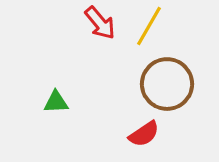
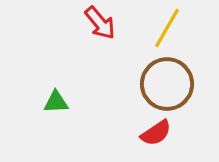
yellow line: moved 18 px right, 2 px down
red semicircle: moved 12 px right, 1 px up
